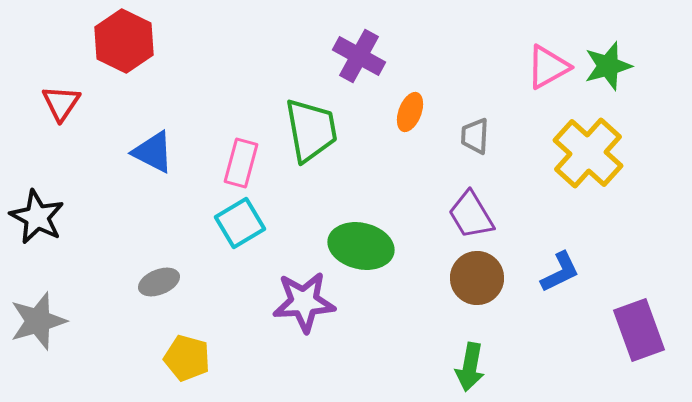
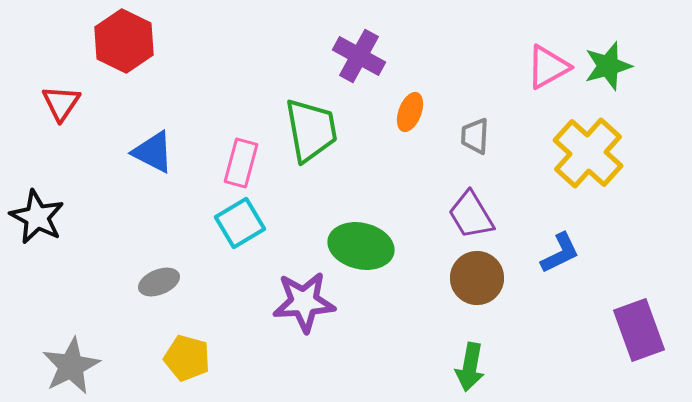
blue L-shape: moved 19 px up
gray star: moved 33 px right, 45 px down; rotated 10 degrees counterclockwise
